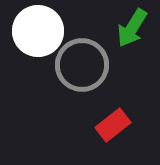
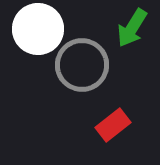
white circle: moved 2 px up
